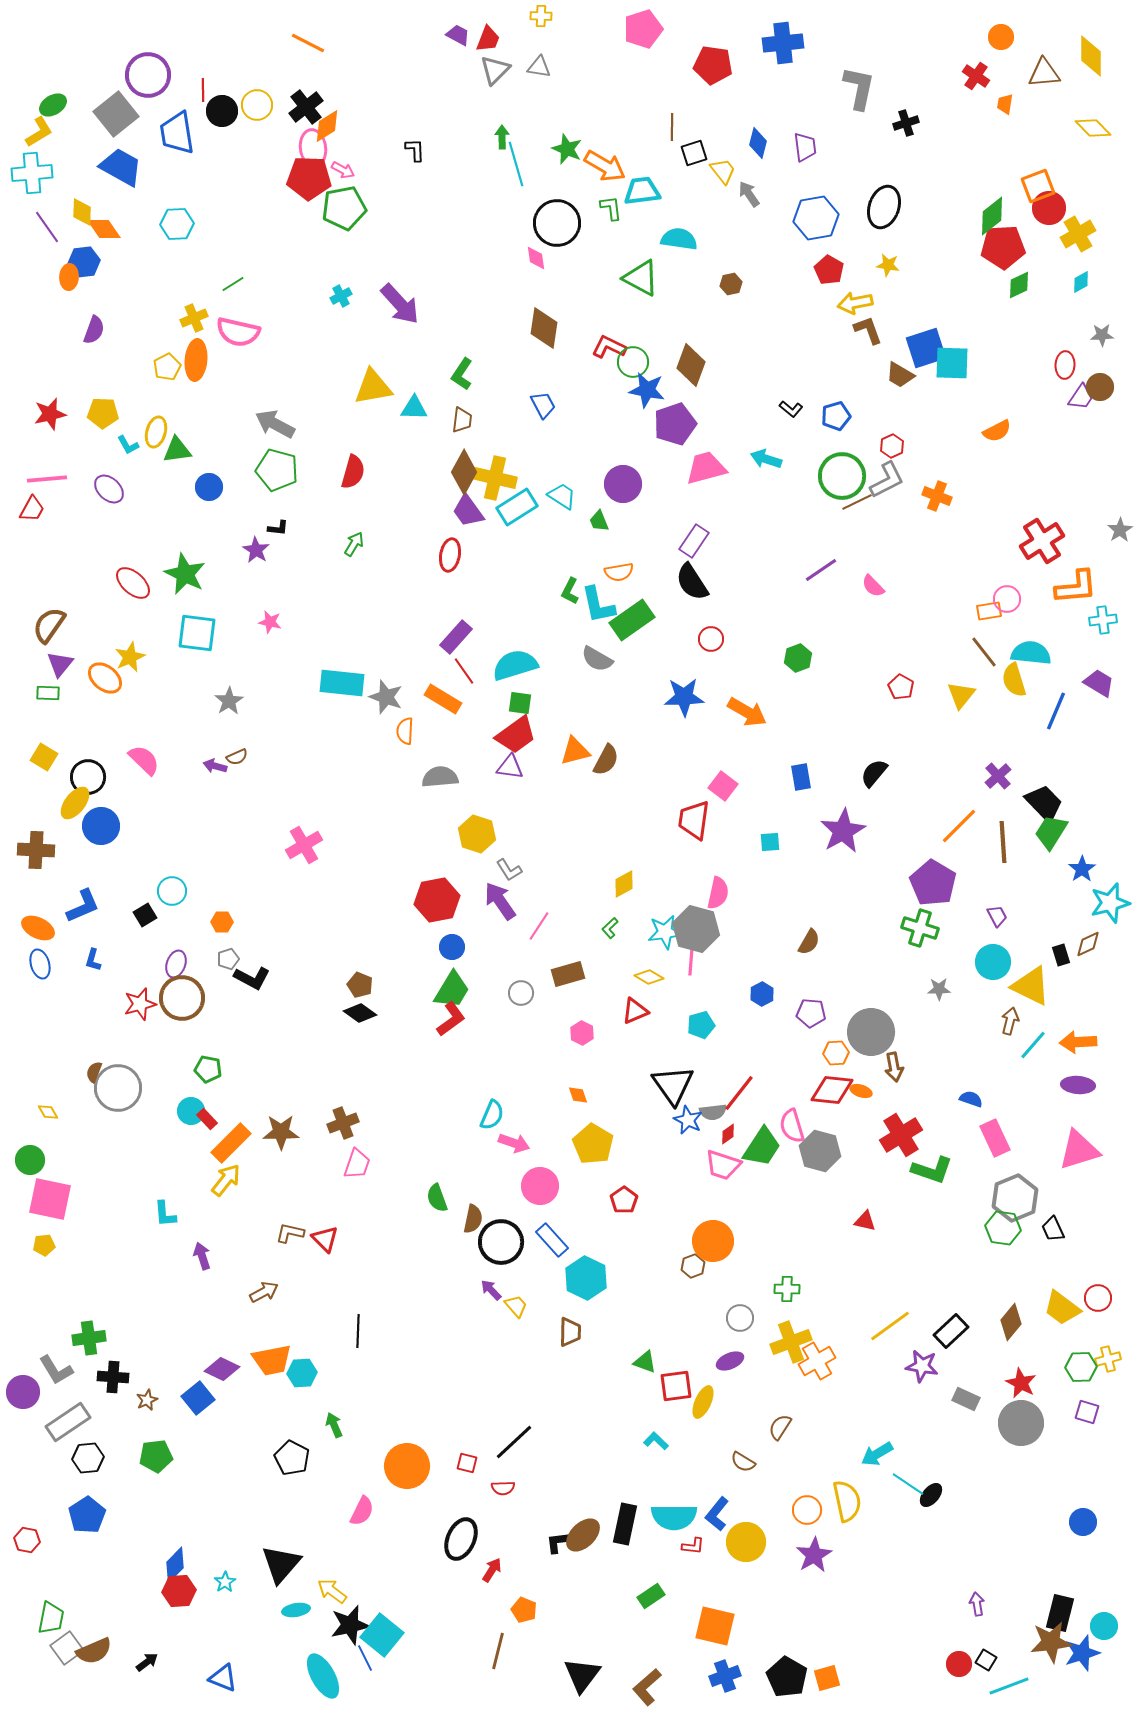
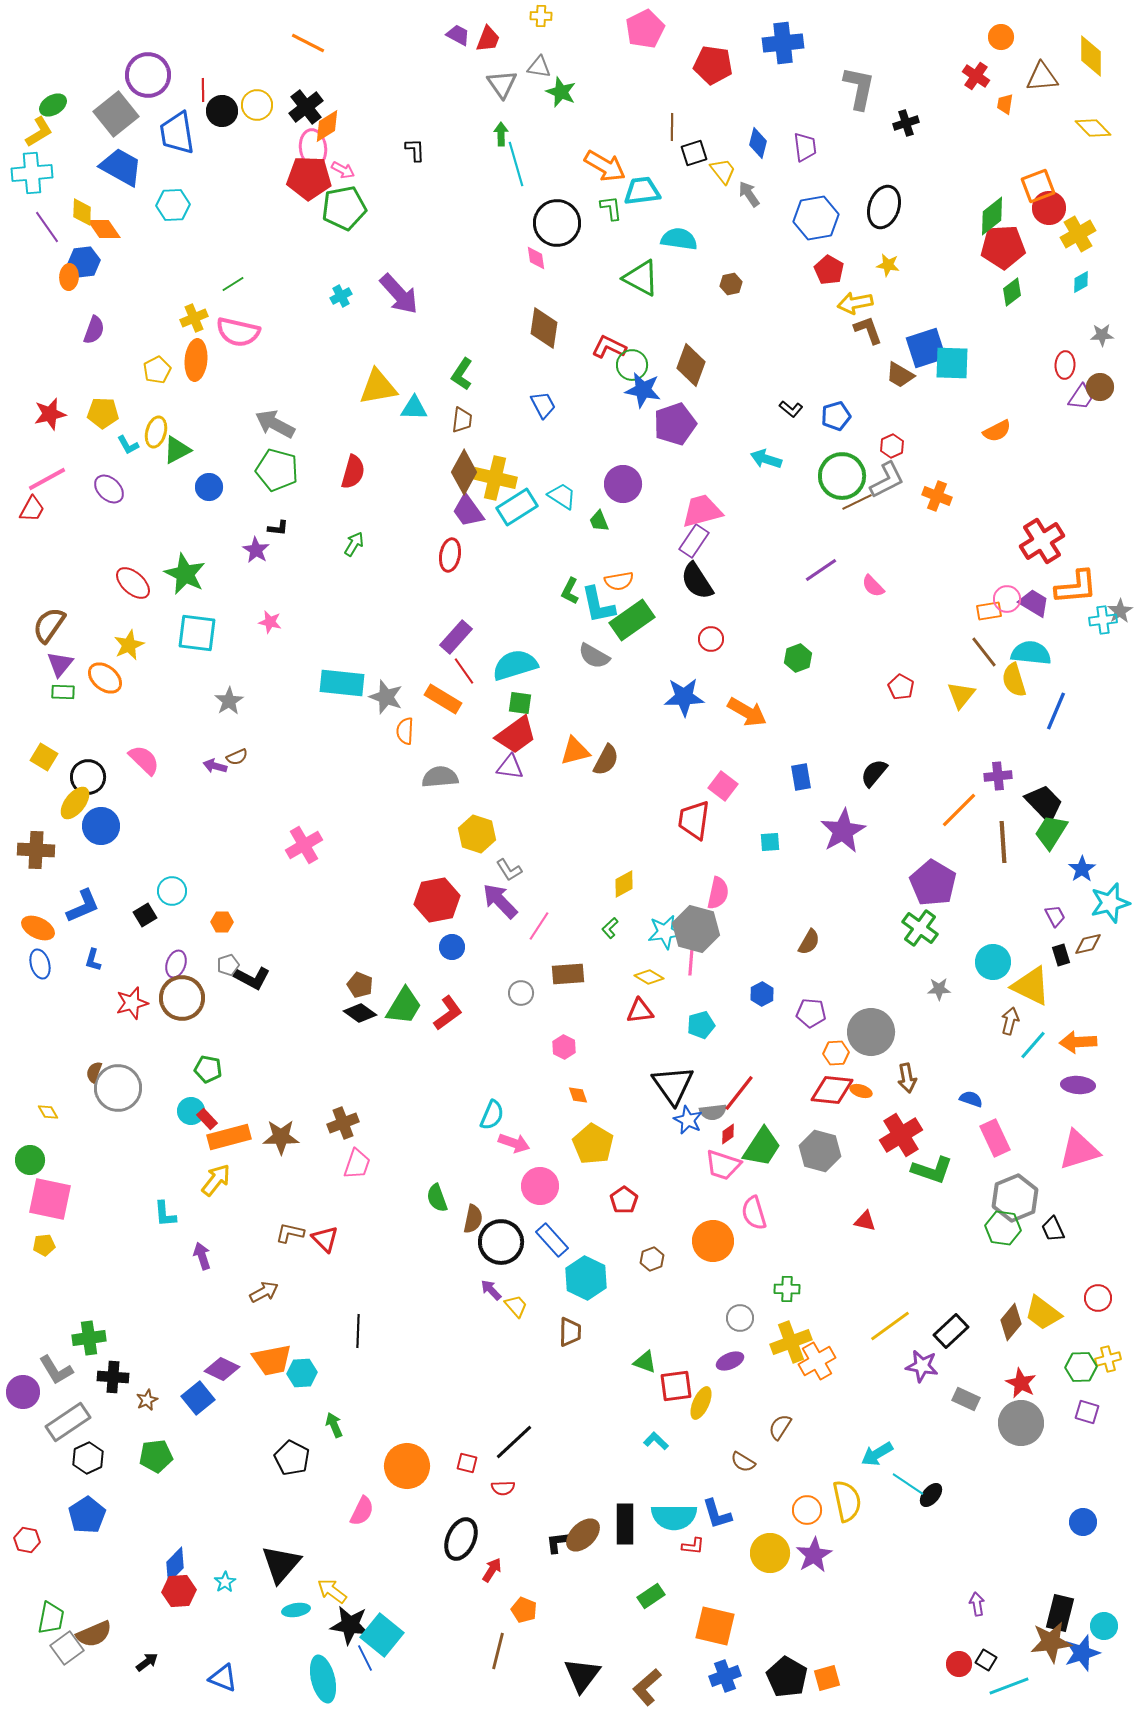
pink pentagon at (643, 29): moved 2 px right; rotated 9 degrees counterclockwise
gray triangle at (495, 70): moved 7 px right, 14 px down; rotated 20 degrees counterclockwise
brown triangle at (1044, 73): moved 2 px left, 4 px down
green arrow at (502, 137): moved 1 px left, 3 px up
green star at (567, 149): moved 6 px left, 57 px up
cyan hexagon at (177, 224): moved 4 px left, 19 px up
green diamond at (1019, 285): moved 7 px left, 7 px down; rotated 12 degrees counterclockwise
purple arrow at (400, 304): moved 1 px left, 10 px up
green circle at (633, 362): moved 1 px left, 3 px down
yellow pentagon at (167, 367): moved 10 px left, 3 px down
yellow triangle at (373, 387): moved 5 px right
blue star at (647, 390): moved 4 px left
green triangle at (177, 450): rotated 20 degrees counterclockwise
pink trapezoid at (706, 468): moved 4 px left, 43 px down
pink line at (47, 479): rotated 24 degrees counterclockwise
gray star at (1120, 530): moved 81 px down
orange semicircle at (619, 572): moved 9 px down
black semicircle at (692, 582): moved 5 px right, 1 px up
yellow star at (130, 657): moved 1 px left, 12 px up
gray semicircle at (597, 659): moved 3 px left, 3 px up
purple trapezoid at (1099, 683): moved 65 px left, 80 px up
green rectangle at (48, 693): moved 15 px right, 1 px up
purple cross at (998, 776): rotated 36 degrees clockwise
orange line at (959, 826): moved 16 px up
purple arrow at (500, 901): rotated 9 degrees counterclockwise
purple trapezoid at (997, 916): moved 58 px right
green cross at (920, 928): rotated 18 degrees clockwise
brown diamond at (1088, 944): rotated 12 degrees clockwise
gray pentagon at (228, 959): moved 6 px down
brown rectangle at (568, 974): rotated 12 degrees clockwise
green trapezoid at (452, 990): moved 48 px left, 16 px down
red star at (140, 1004): moved 8 px left, 1 px up
red triangle at (635, 1011): moved 5 px right; rotated 16 degrees clockwise
red L-shape at (451, 1019): moved 3 px left, 6 px up
pink hexagon at (582, 1033): moved 18 px left, 14 px down
brown arrow at (894, 1067): moved 13 px right, 11 px down
pink semicircle at (792, 1126): moved 38 px left, 87 px down
brown star at (281, 1132): moved 5 px down
orange rectangle at (231, 1143): moved 2 px left, 6 px up; rotated 30 degrees clockwise
yellow arrow at (226, 1180): moved 10 px left
brown hexagon at (693, 1266): moved 41 px left, 7 px up
yellow trapezoid at (1062, 1308): moved 19 px left, 5 px down
yellow ellipse at (703, 1402): moved 2 px left, 1 px down
black hexagon at (88, 1458): rotated 20 degrees counterclockwise
blue L-shape at (717, 1514): rotated 56 degrees counterclockwise
black rectangle at (625, 1524): rotated 12 degrees counterclockwise
yellow circle at (746, 1542): moved 24 px right, 11 px down
black star at (350, 1625): rotated 21 degrees clockwise
brown semicircle at (94, 1651): moved 17 px up
cyan ellipse at (323, 1676): moved 3 px down; rotated 15 degrees clockwise
